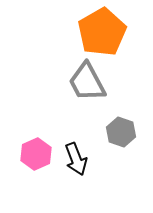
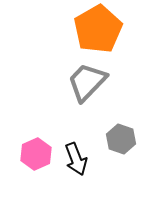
orange pentagon: moved 4 px left, 3 px up
gray trapezoid: rotated 72 degrees clockwise
gray hexagon: moved 7 px down
